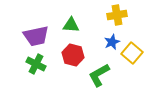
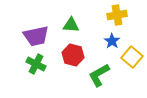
blue star: moved 1 px up; rotated 14 degrees counterclockwise
yellow square: moved 4 px down
